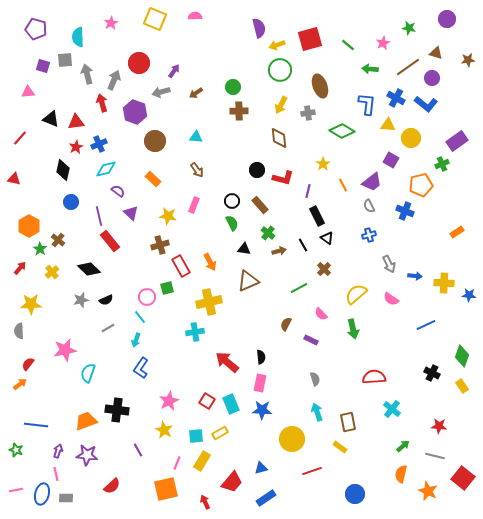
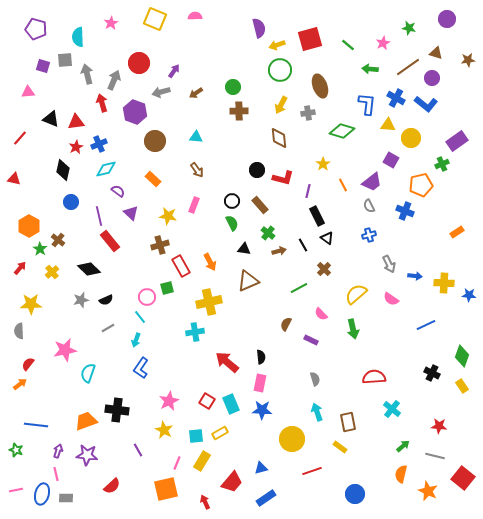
green diamond at (342, 131): rotated 15 degrees counterclockwise
